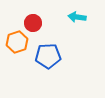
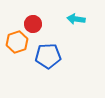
cyan arrow: moved 1 px left, 2 px down
red circle: moved 1 px down
